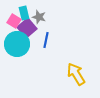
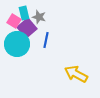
yellow arrow: rotated 30 degrees counterclockwise
